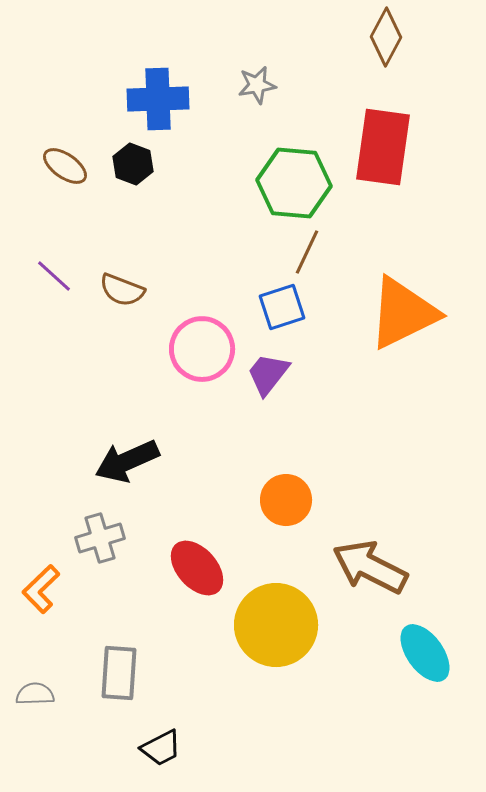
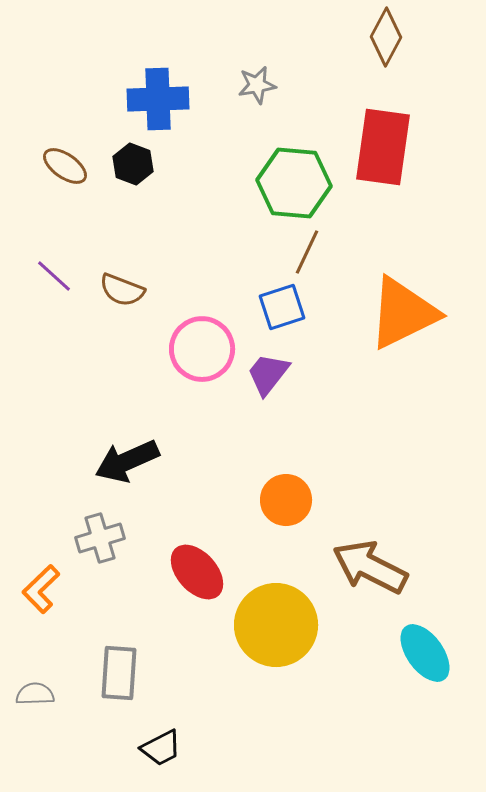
red ellipse: moved 4 px down
